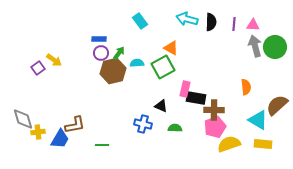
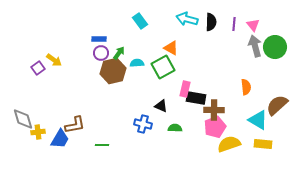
pink triangle: rotated 48 degrees clockwise
